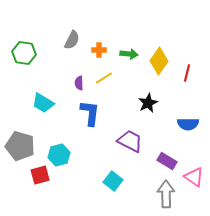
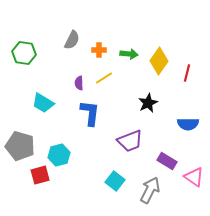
purple trapezoid: rotated 132 degrees clockwise
cyan square: moved 2 px right
gray arrow: moved 16 px left, 4 px up; rotated 28 degrees clockwise
